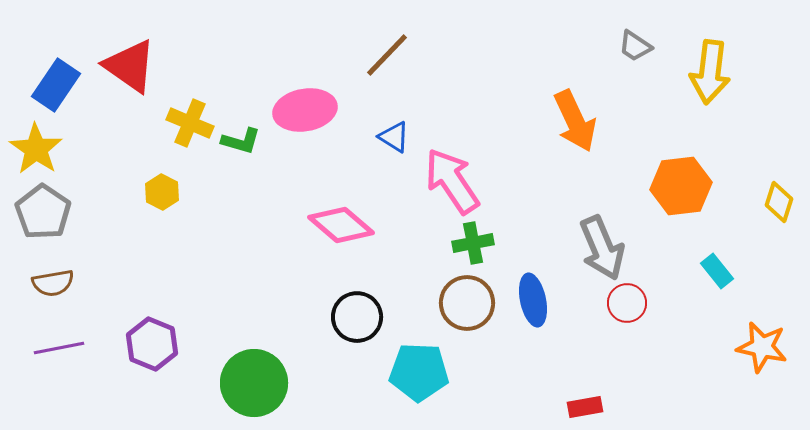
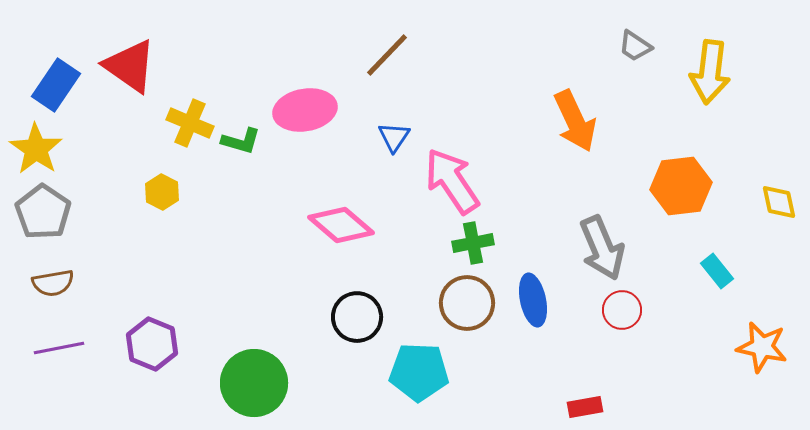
blue triangle: rotated 32 degrees clockwise
yellow diamond: rotated 30 degrees counterclockwise
red circle: moved 5 px left, 7 px down
